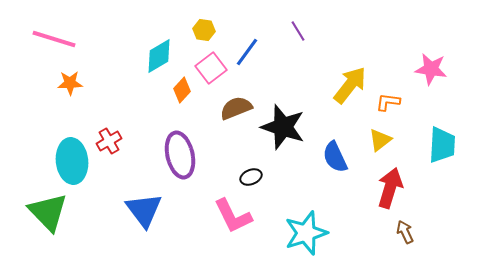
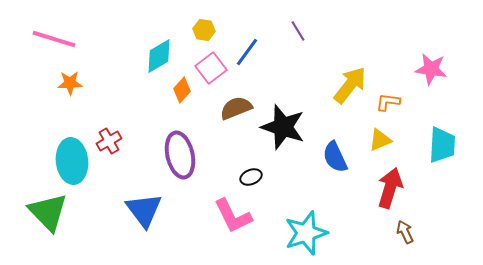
yellow triangle: rotated 15 degrees clockwise
